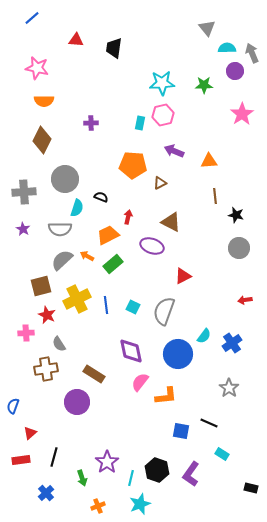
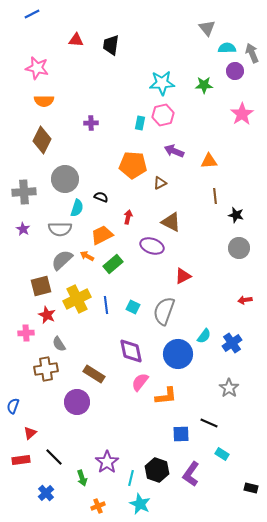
blue line at (32, 18): moved 4 px up; rotated 14 degrees clockwise
black trapezoid at (114, 48): moved 3 px left, 3 px up
orange trapezoid at (108, 235): moved 6 px left
blue square at (181, 431): moved 3 px down; rotated 12 degrees counterclockwise
black line at (54, 457): rotated 60 degrees counterclockwise
cyan star at (140, 504): rotated 25 degrees counterclockwise
